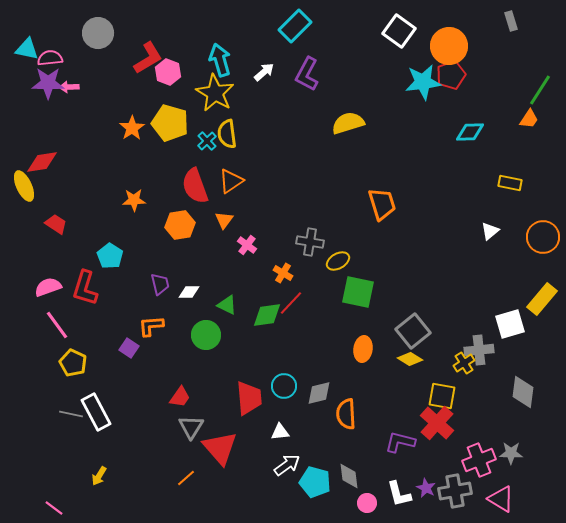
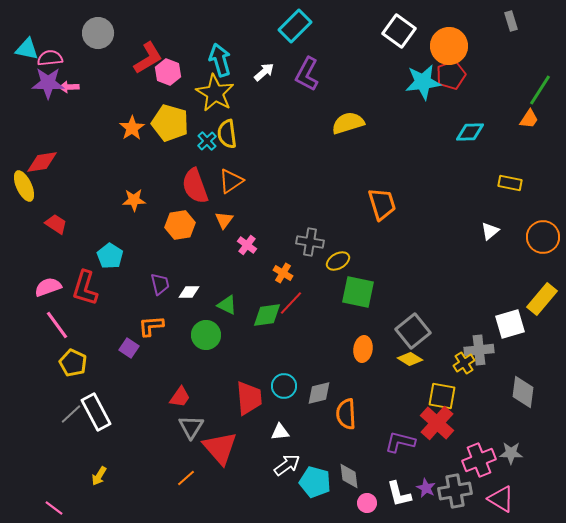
gray line at (71, 414): rotated 55 degrees counterclockwise
